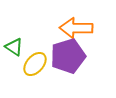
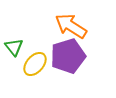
orange arrow: moved 5 px left, 2 px up; rotated 32 degrees clockwise
green triangle: rotated 18 degrees clockwise
